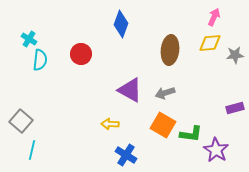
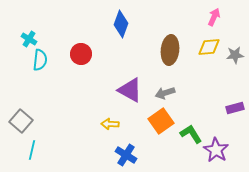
yellow diamond: moved 1 px left, 4 px down
orange square: moved 2 px left, 4 px up; rotated 25 degrees clockwise
green L-shape: rotated 130 degrees counterclockwise
